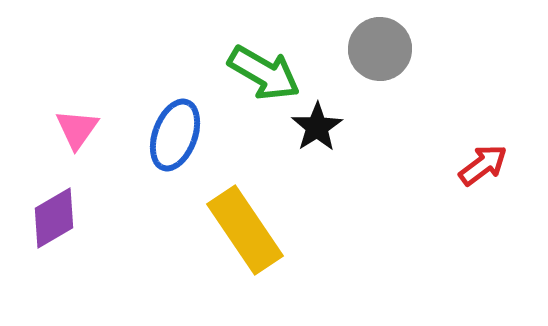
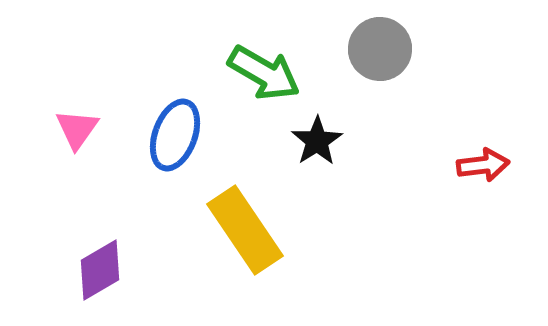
black star: moved 14 px down
red arrow: rotated 30 degrees clockwise
purple diamond: moved 46 px right, 52 px down
